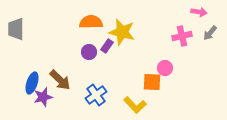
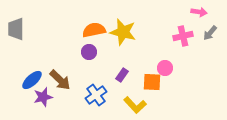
orange semicircle: moved 3 px right, 8 px down; rotated 10 degrees counterclockwise
yellow star: moved 1 px right
pink cross: moved 1 px right
purple rectangle: moved 15 px right, 29 px down
blue ellipse: moved 3 px up; rotated 30 degrees clockwise
